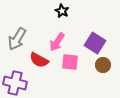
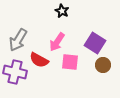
gray arrow: moved 1 px right, 1 px down
purple cross: moved 11 px up
